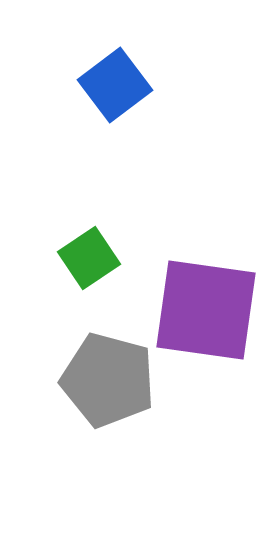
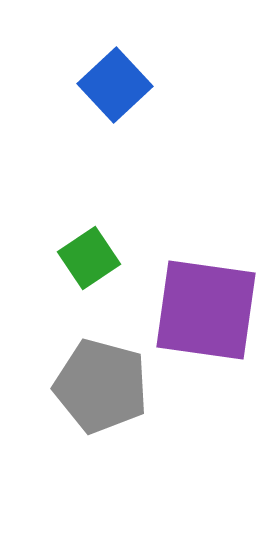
blue square: rotated 6 degrees counterclockwise
gray pentagon: moved 7 px left, 6 px down
